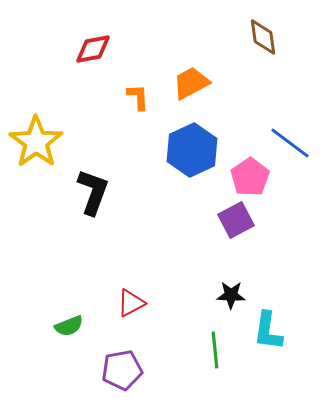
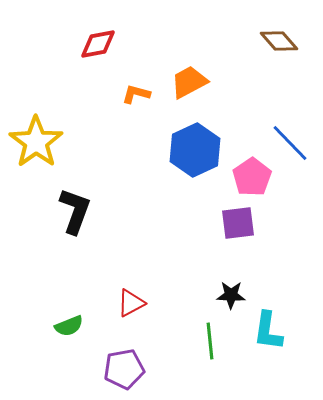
brown diamond: moved 16 px right, 4 px down; rotated 33 degrees counterclockwise
red diamond: moved 5 px right, 5 px up
orange trapezoid: moved 2 px left, 1 px up
orange L-shape: moved 2 px left, 3 px up; rotated 72 degrees counterclockwise
blue line: rotated 9 degrees clockwise
blue hexagon: moved 3 px right
pink pentagon: moved 2 px right
black L-shape: moved 18 px left, 19 px down
purple square: moved 2 px right, 3 px down; rotated 21 degrees clockwise
green line: moved 5 px left, 9 px up
purple pentagon: moved 2 px right, 1 px up
